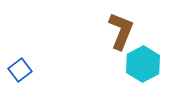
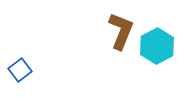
cyan hexagon: moved 14 px right, 18 px up
